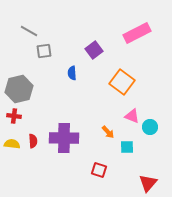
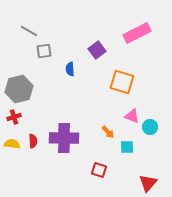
purple square: moved 3 px right
blue semicircle: moved 2 px left, 4 px up
orange square: rotated 20 degrees counterclockwise
red cross: moved 1 px down; rotated 24 degrees counterclockwise
